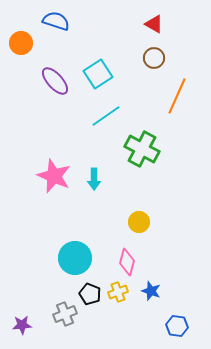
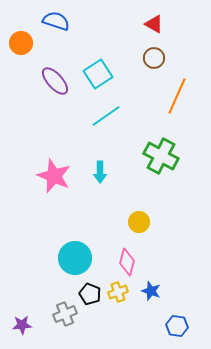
green cross: moved 19 px right, 7 px down
cyan arrow: moved 6 px right, 7 px up
